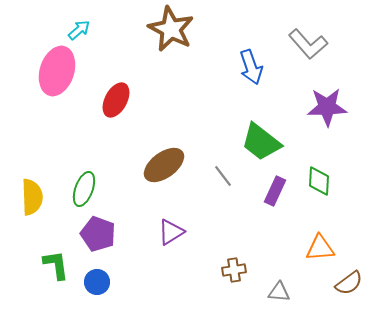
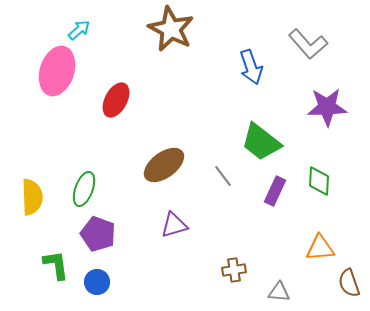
purple triangle: moved 3 px right, 7 px up; rotated 16 degrees clockwise
brown semicircle: rotated 108 degrees clockwise
